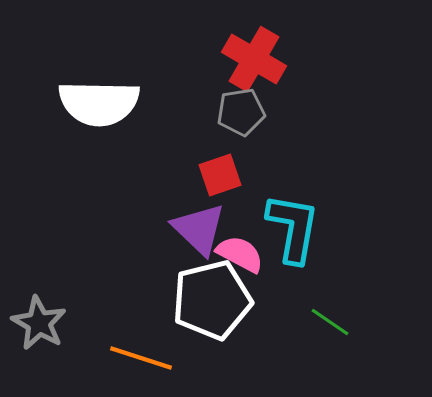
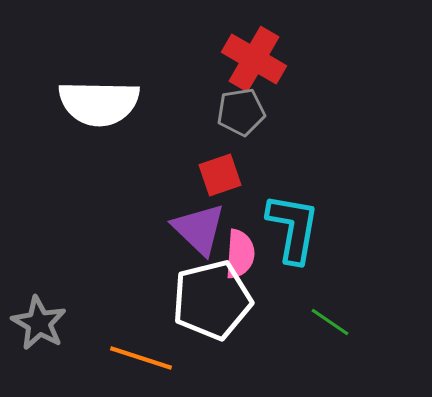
pink semicircle: rotated 66 degrees clockwise
